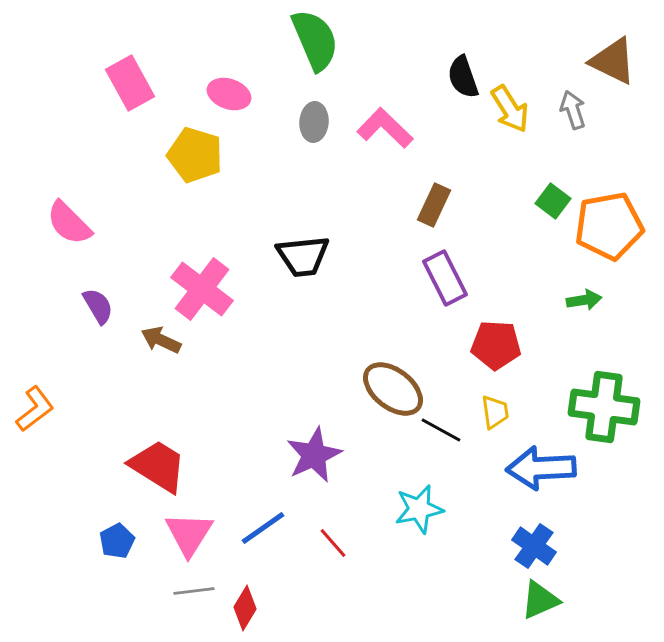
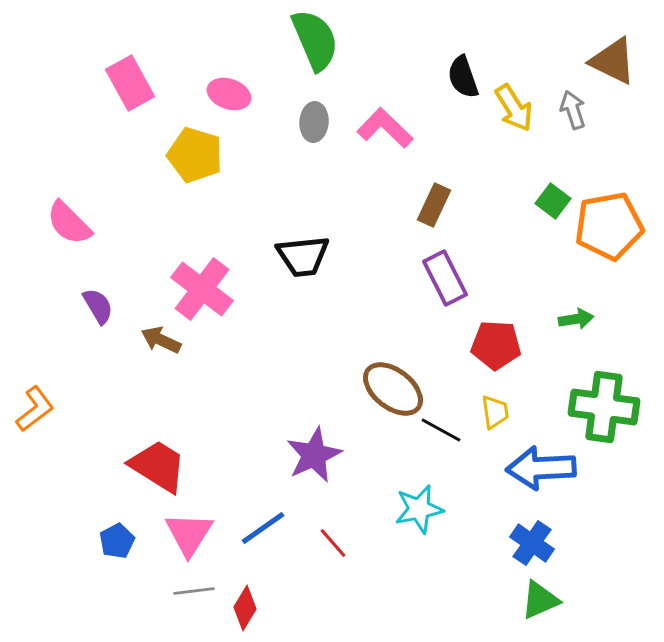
yellow arrow: moved 4 px right, 1 px up
green arrow: moved 8 px left, 19 px down
blue cross: moved 2 px left, 3 px up
